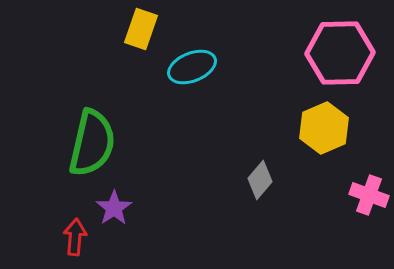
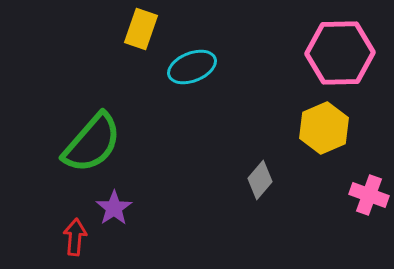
green semicircle: rotated 28 degrees clockwise
